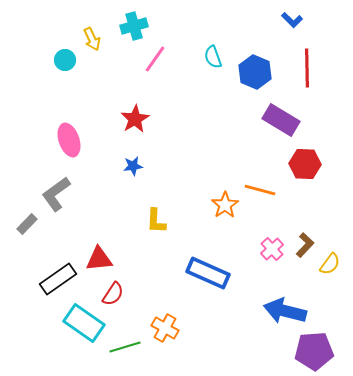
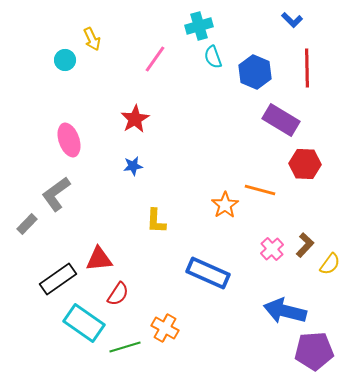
cyan cross: moved 65 px right
red semicircle: moved 5 px right
